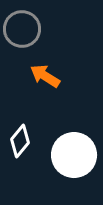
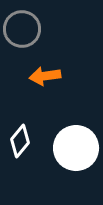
orange arrow: rotated 40 degrees counterclockwise
white circle: moved 2 px right, 7 px up
